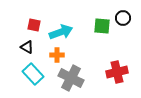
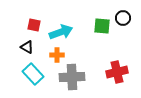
gray cross: moved 1 px right, 1 px up; rotated 30 degrees counterclockwise
